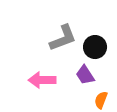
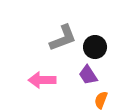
purple trapezoid: moved 3 px right
